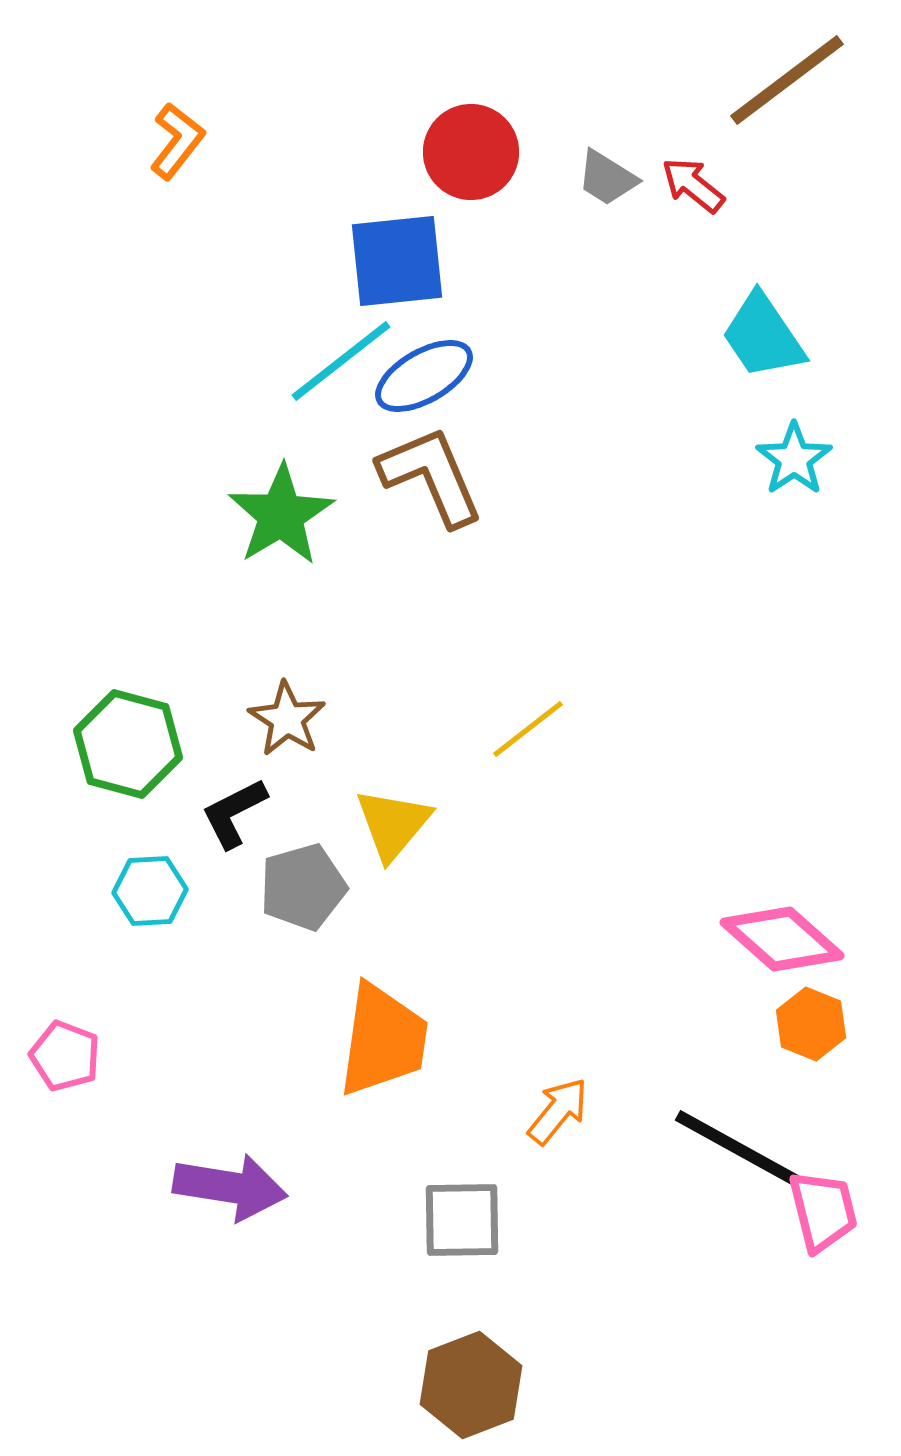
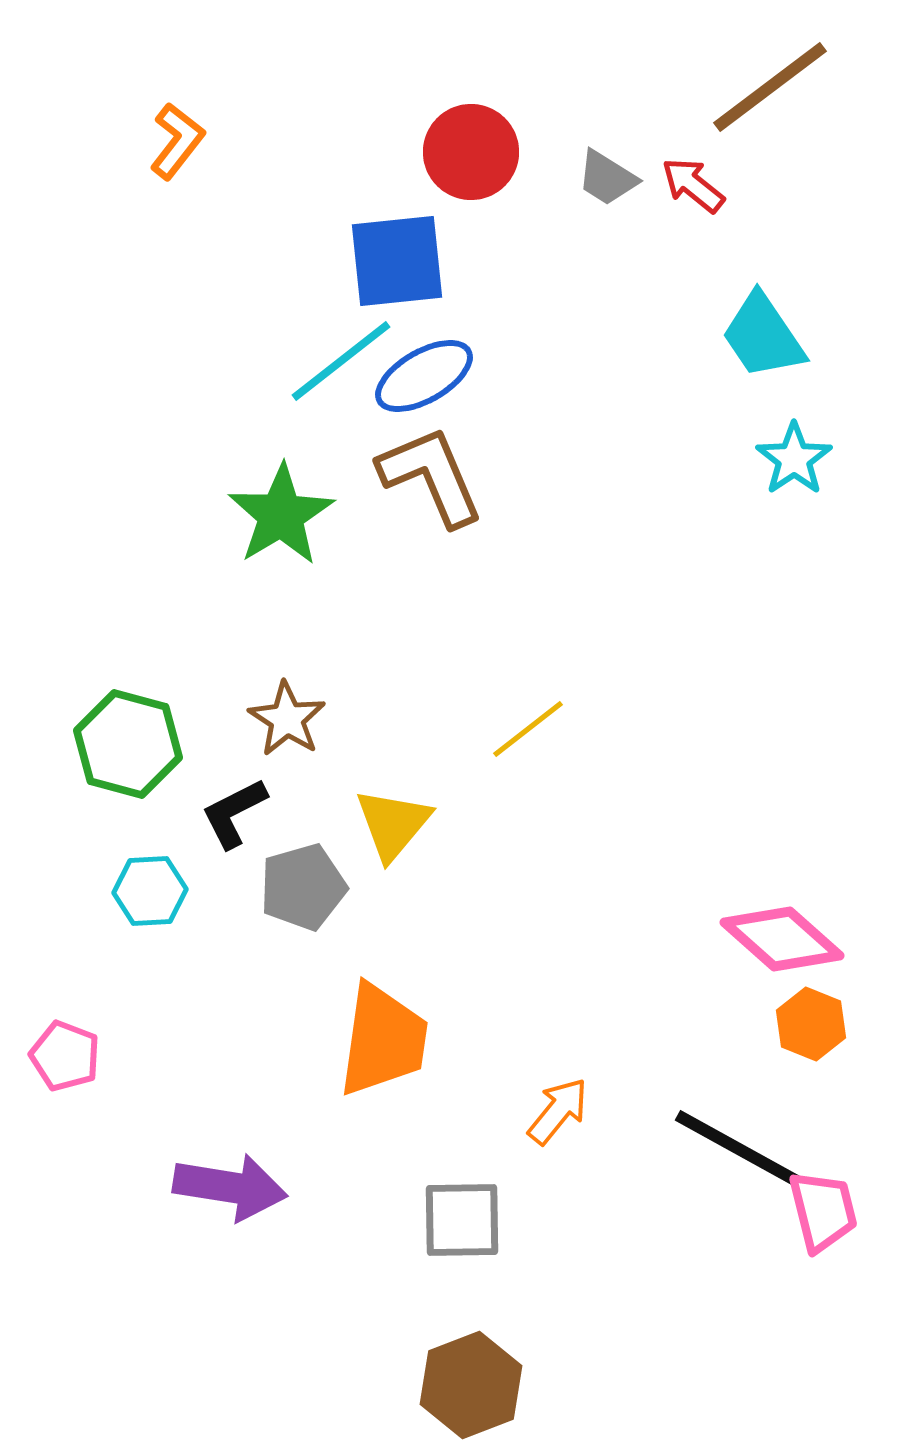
brown line: moved 17 px left, 7 px down
